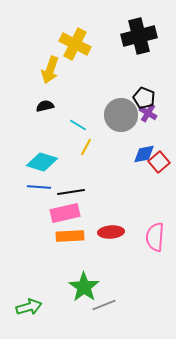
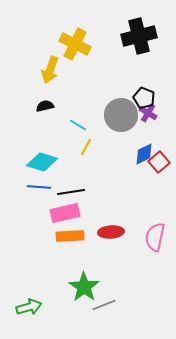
blue diamond: rotated 15 degrees counterclockwise
pink semicircle: rotated 8 degrees clockwise
